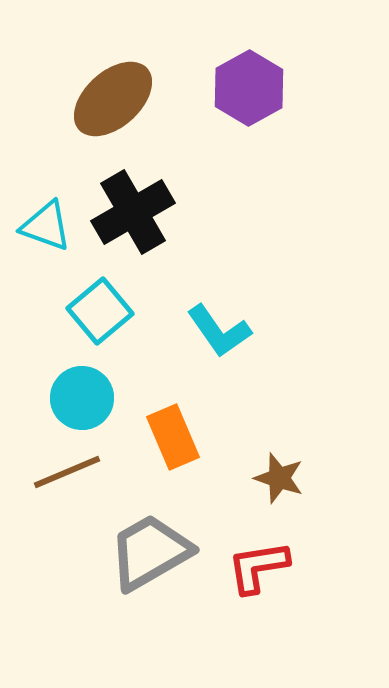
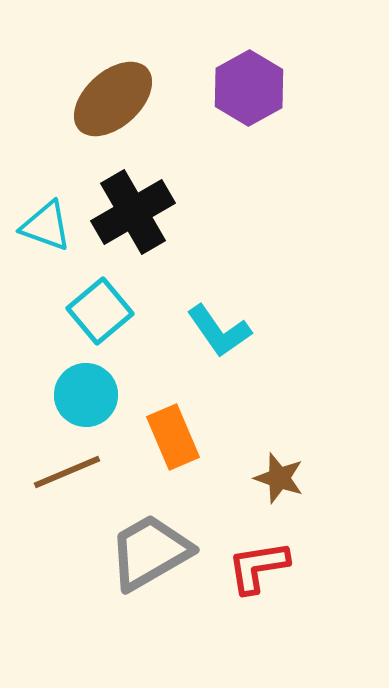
cyan circle: moved 4 px right, 3 px up
